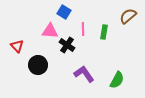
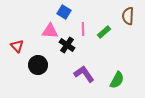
brown semicircle: rotated 48 degrees counterclockwise
green rectangle: rotated 40 degrees clockwise
